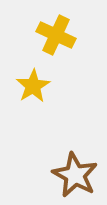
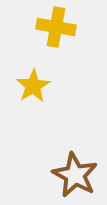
yellow cross: moved 8 px up; rotated 15 degrees counterclockwise
